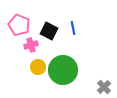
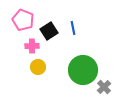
pink pentagon: moved 4 px right, 5 px up
black square: rotated 30 degrees clockwise
pink cross: moved 1 px right, 1 px down; rotated 16 degrees clockwise
green circle: moved 20 px right
